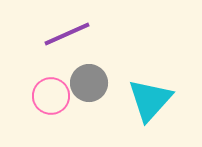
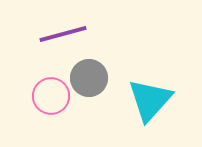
purple line: moved 4 px left; rotated 9 degrees clockwise
gray circle: moved 5 px up
